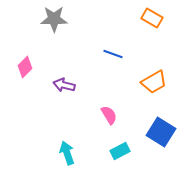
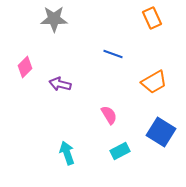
orange rectangle: rotated 35 degrees clockwise
purple arrow: moved 4 px left, 1 px up
